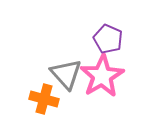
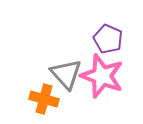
pink star: rotated 21 degrees counterclockwise
